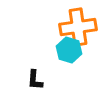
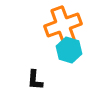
orange cross: moved 15 px left, 2 px up; rotated 12 degrees counterclockwise
